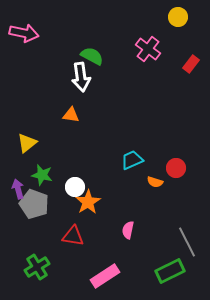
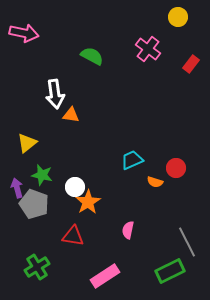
white arrow: moved 26 px left, 17 px down
purple arrow: moved 1 px left, 1 px up
